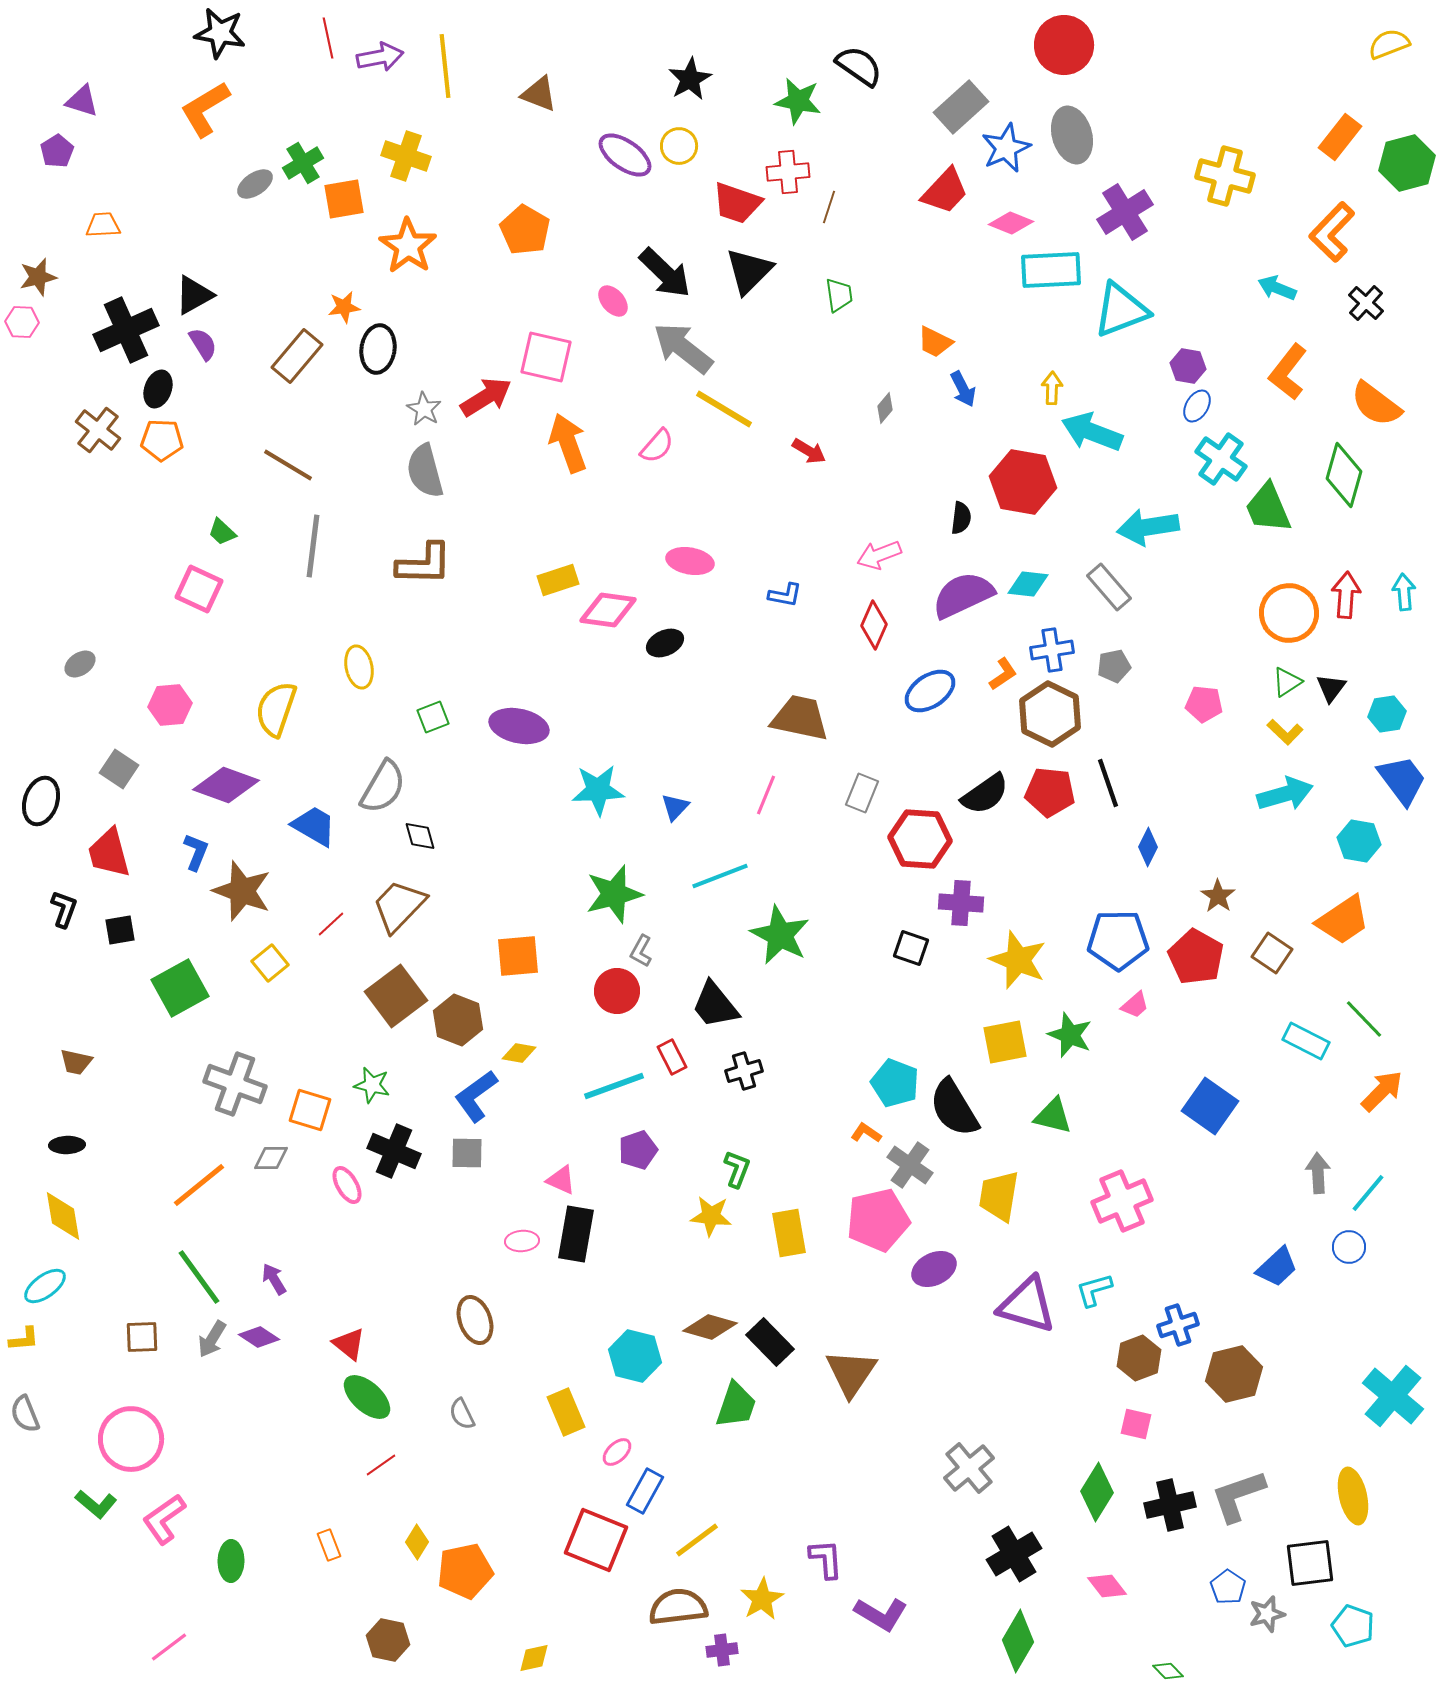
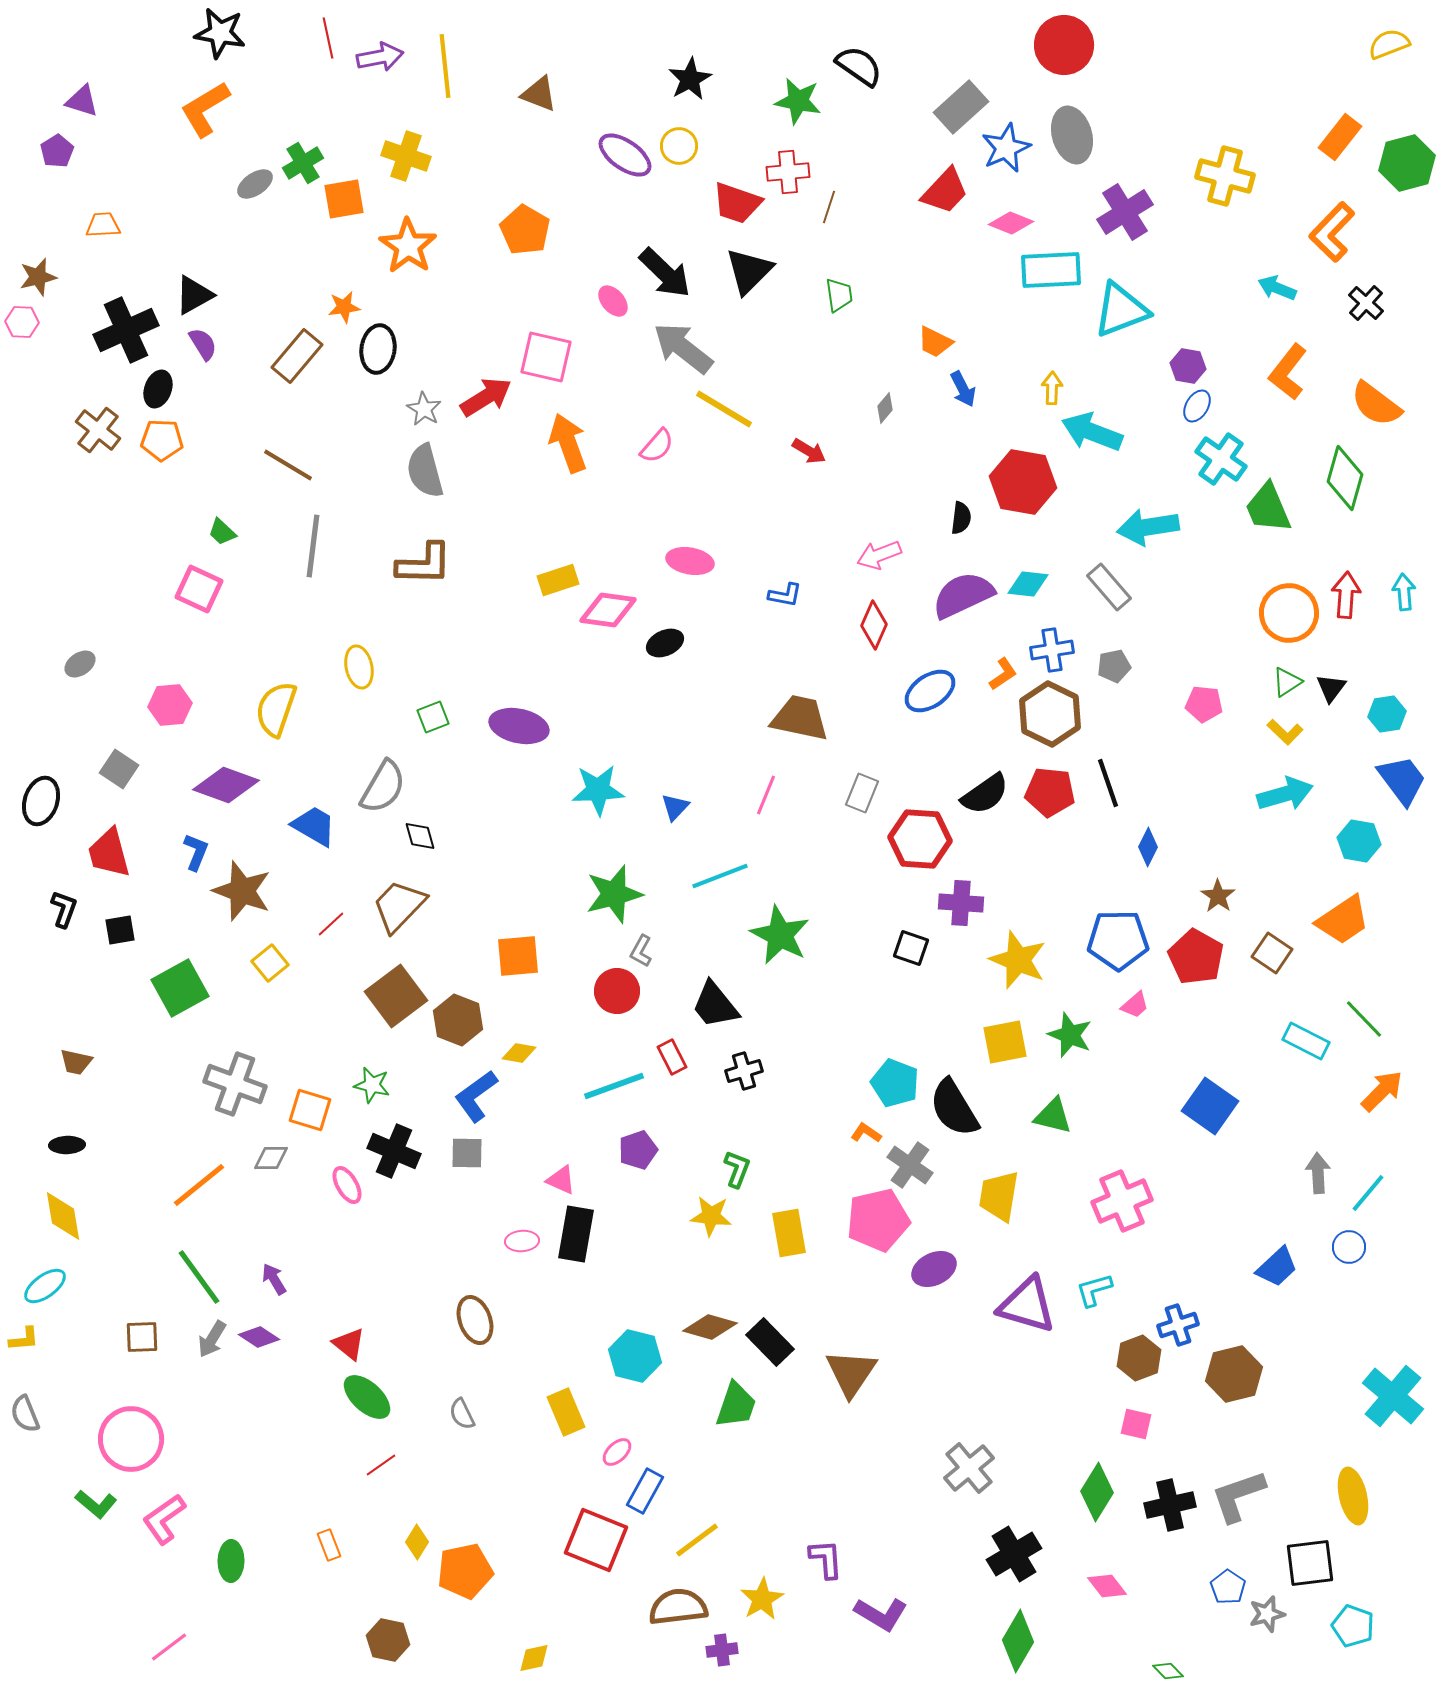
green diamond at (1344, 475): moved 1 px right, 3 px down
